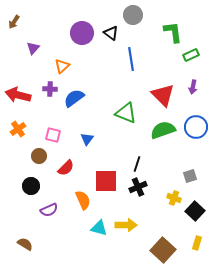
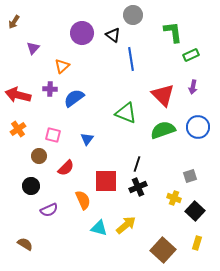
black triangle: moved 2 px right, 2 px down
blue circle: moved 2 px right
yellow arrow: rotated 40 degrees counterclockwise
